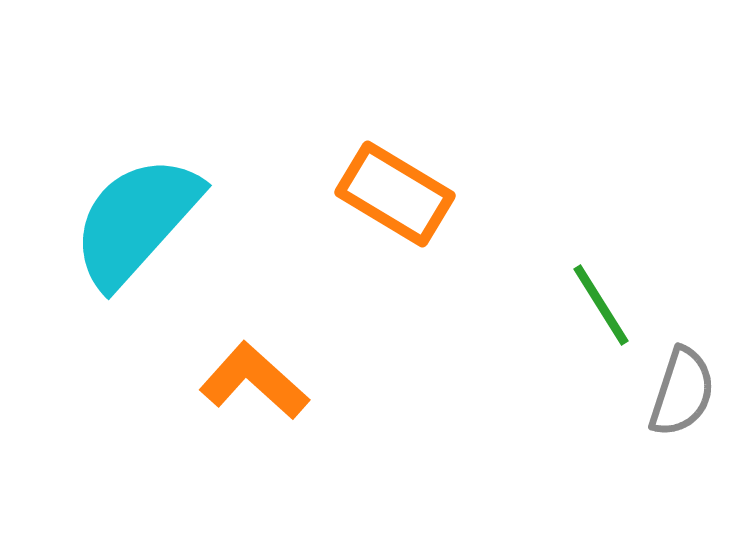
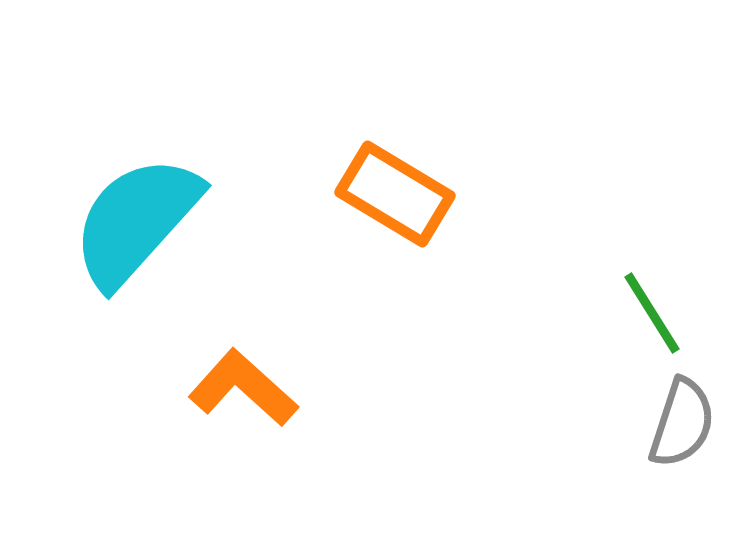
green line: moved 51 px right, 8 px down
orange L-shape: moved 11 px left, 7 px down
gray semicircle: moved 31 px down
